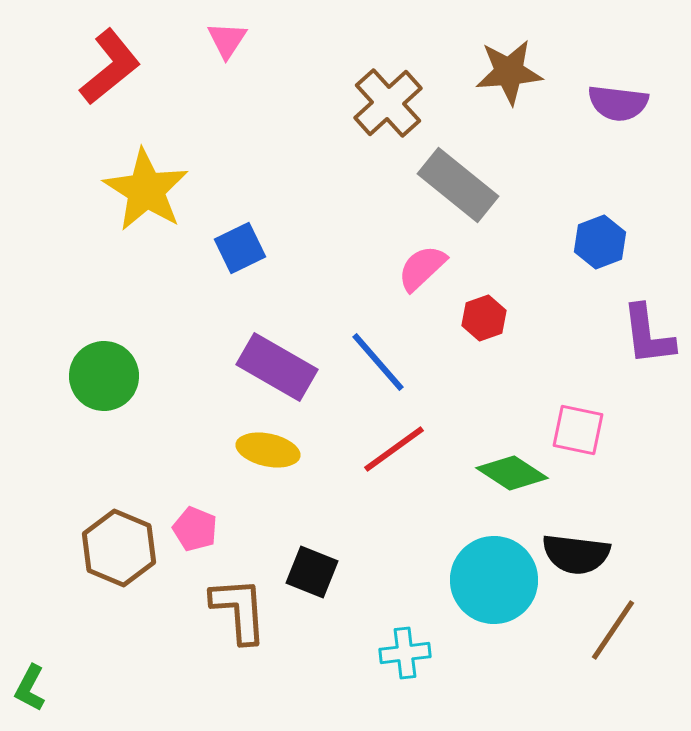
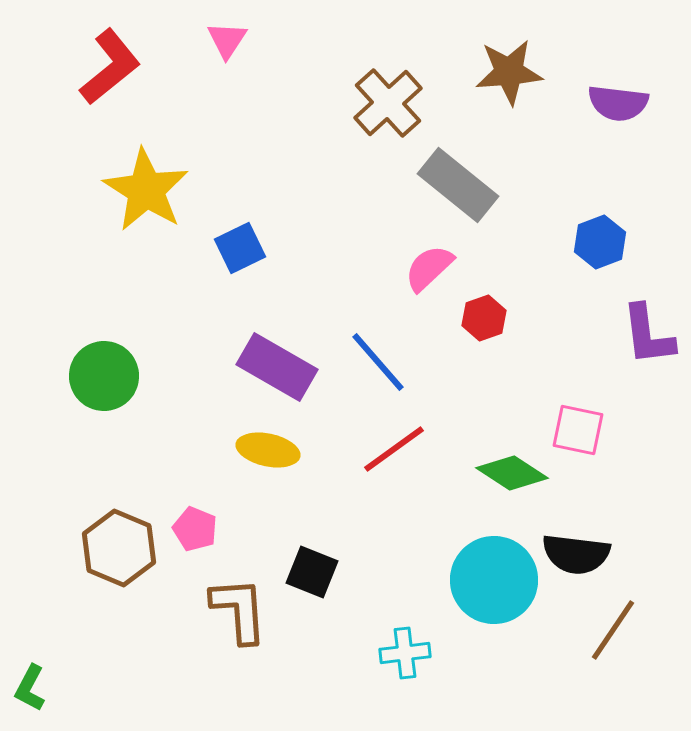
pink semicircle: moved 7 px right
